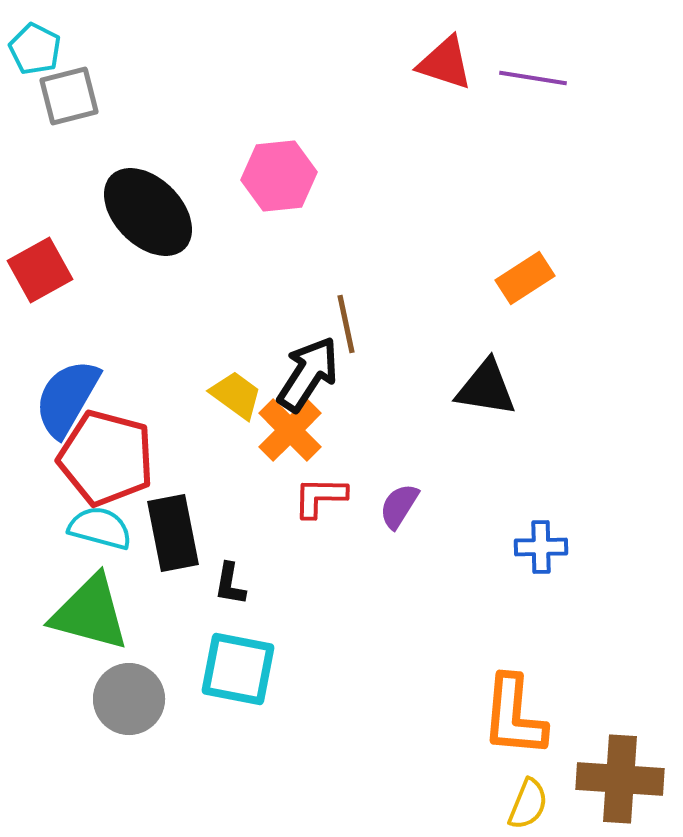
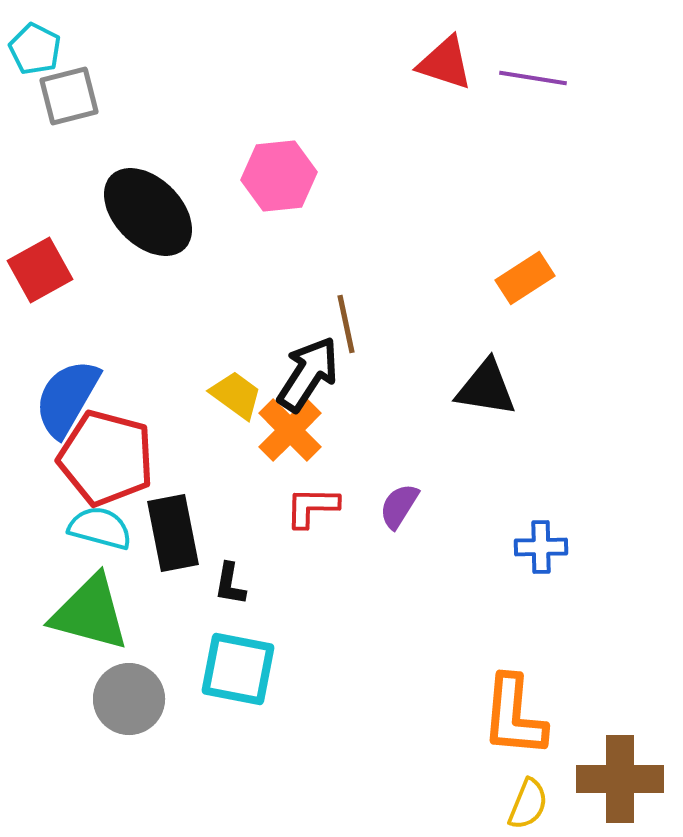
red L-shape: moved 8 px left, 10 px down
brown cross: rotated 4 degrees counterclockwise
